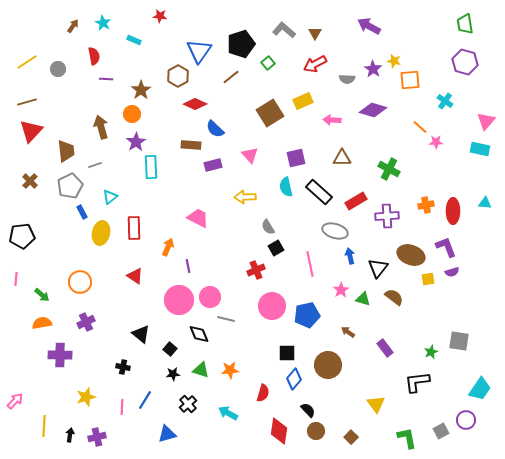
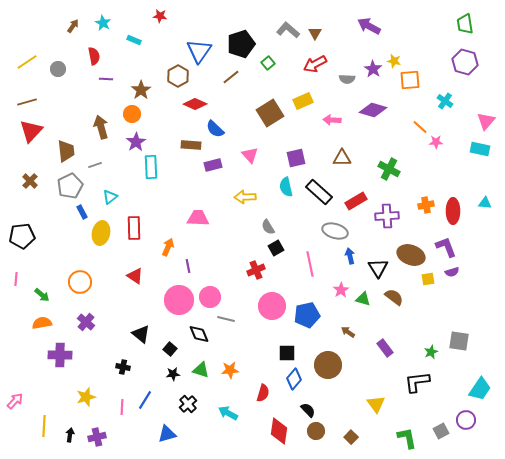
gray L-shape at (284, 30): moved 4 px right
pink trapezoid at (198, 218): rotated 25 degrees counterclockwise
black triangle at (378, 268): rotated 10 degrees counterclockwise
purple cross at (86, 322): rotated 24 degrees counterclockwise
